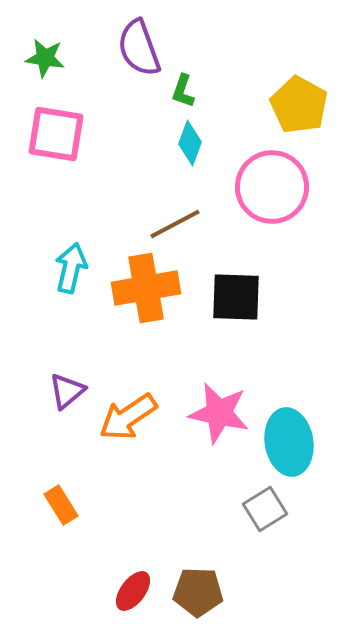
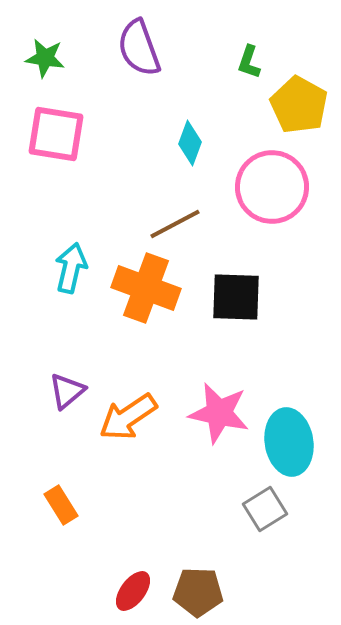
green L-shape: moved 66 px right, 29 px up
orange cross: rotated 30 degrees clockwise
